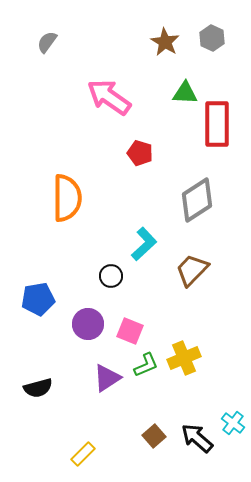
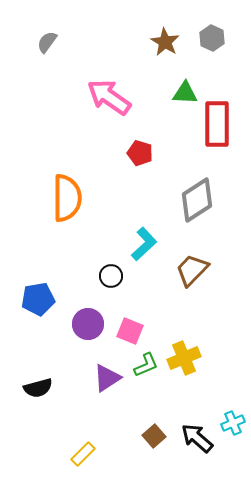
cyan cross: rotated 30 degrees clockwise
